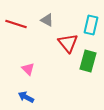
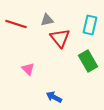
gray triangle: rotated 40 degrees counterclockwise
cyan rectangle: moved 1 px left
red triangle: moved 8 px left, 5 px up
green rectangle: rotated 45 degrees counterclockwise
blue arrow: moved 28 px right
